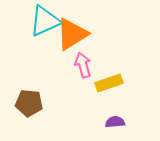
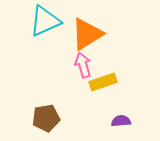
orange triangle: moved 15 px right
yellow rectangle: moved 6 px left, 1 px up
brown pentagon: moved 17 px right, 15 px down; rotated 16 degrees counterclockwise
purple semicircle: moved 6 px right, 1 px up
